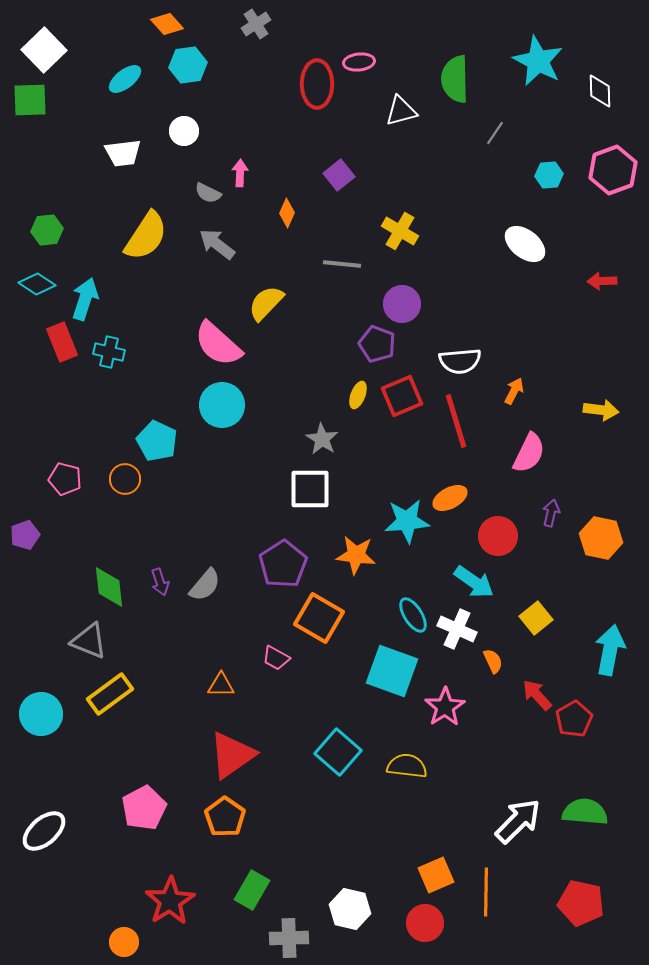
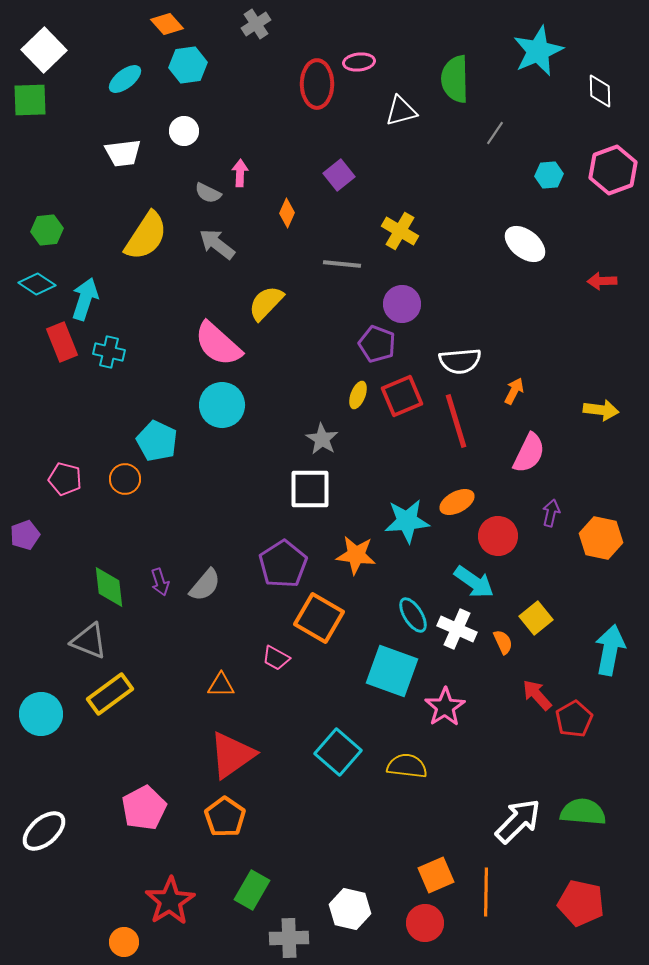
cyan star at (538, 61): moved 10 px up; rotated 21 degrees clockwise
orange ellipse at (450, 498): moved 7 px right, 4 px down
orange semicircle at (493, 661): moved 10 px right, 19 px up
green semicircle at (585, 812): moved 2 px left
